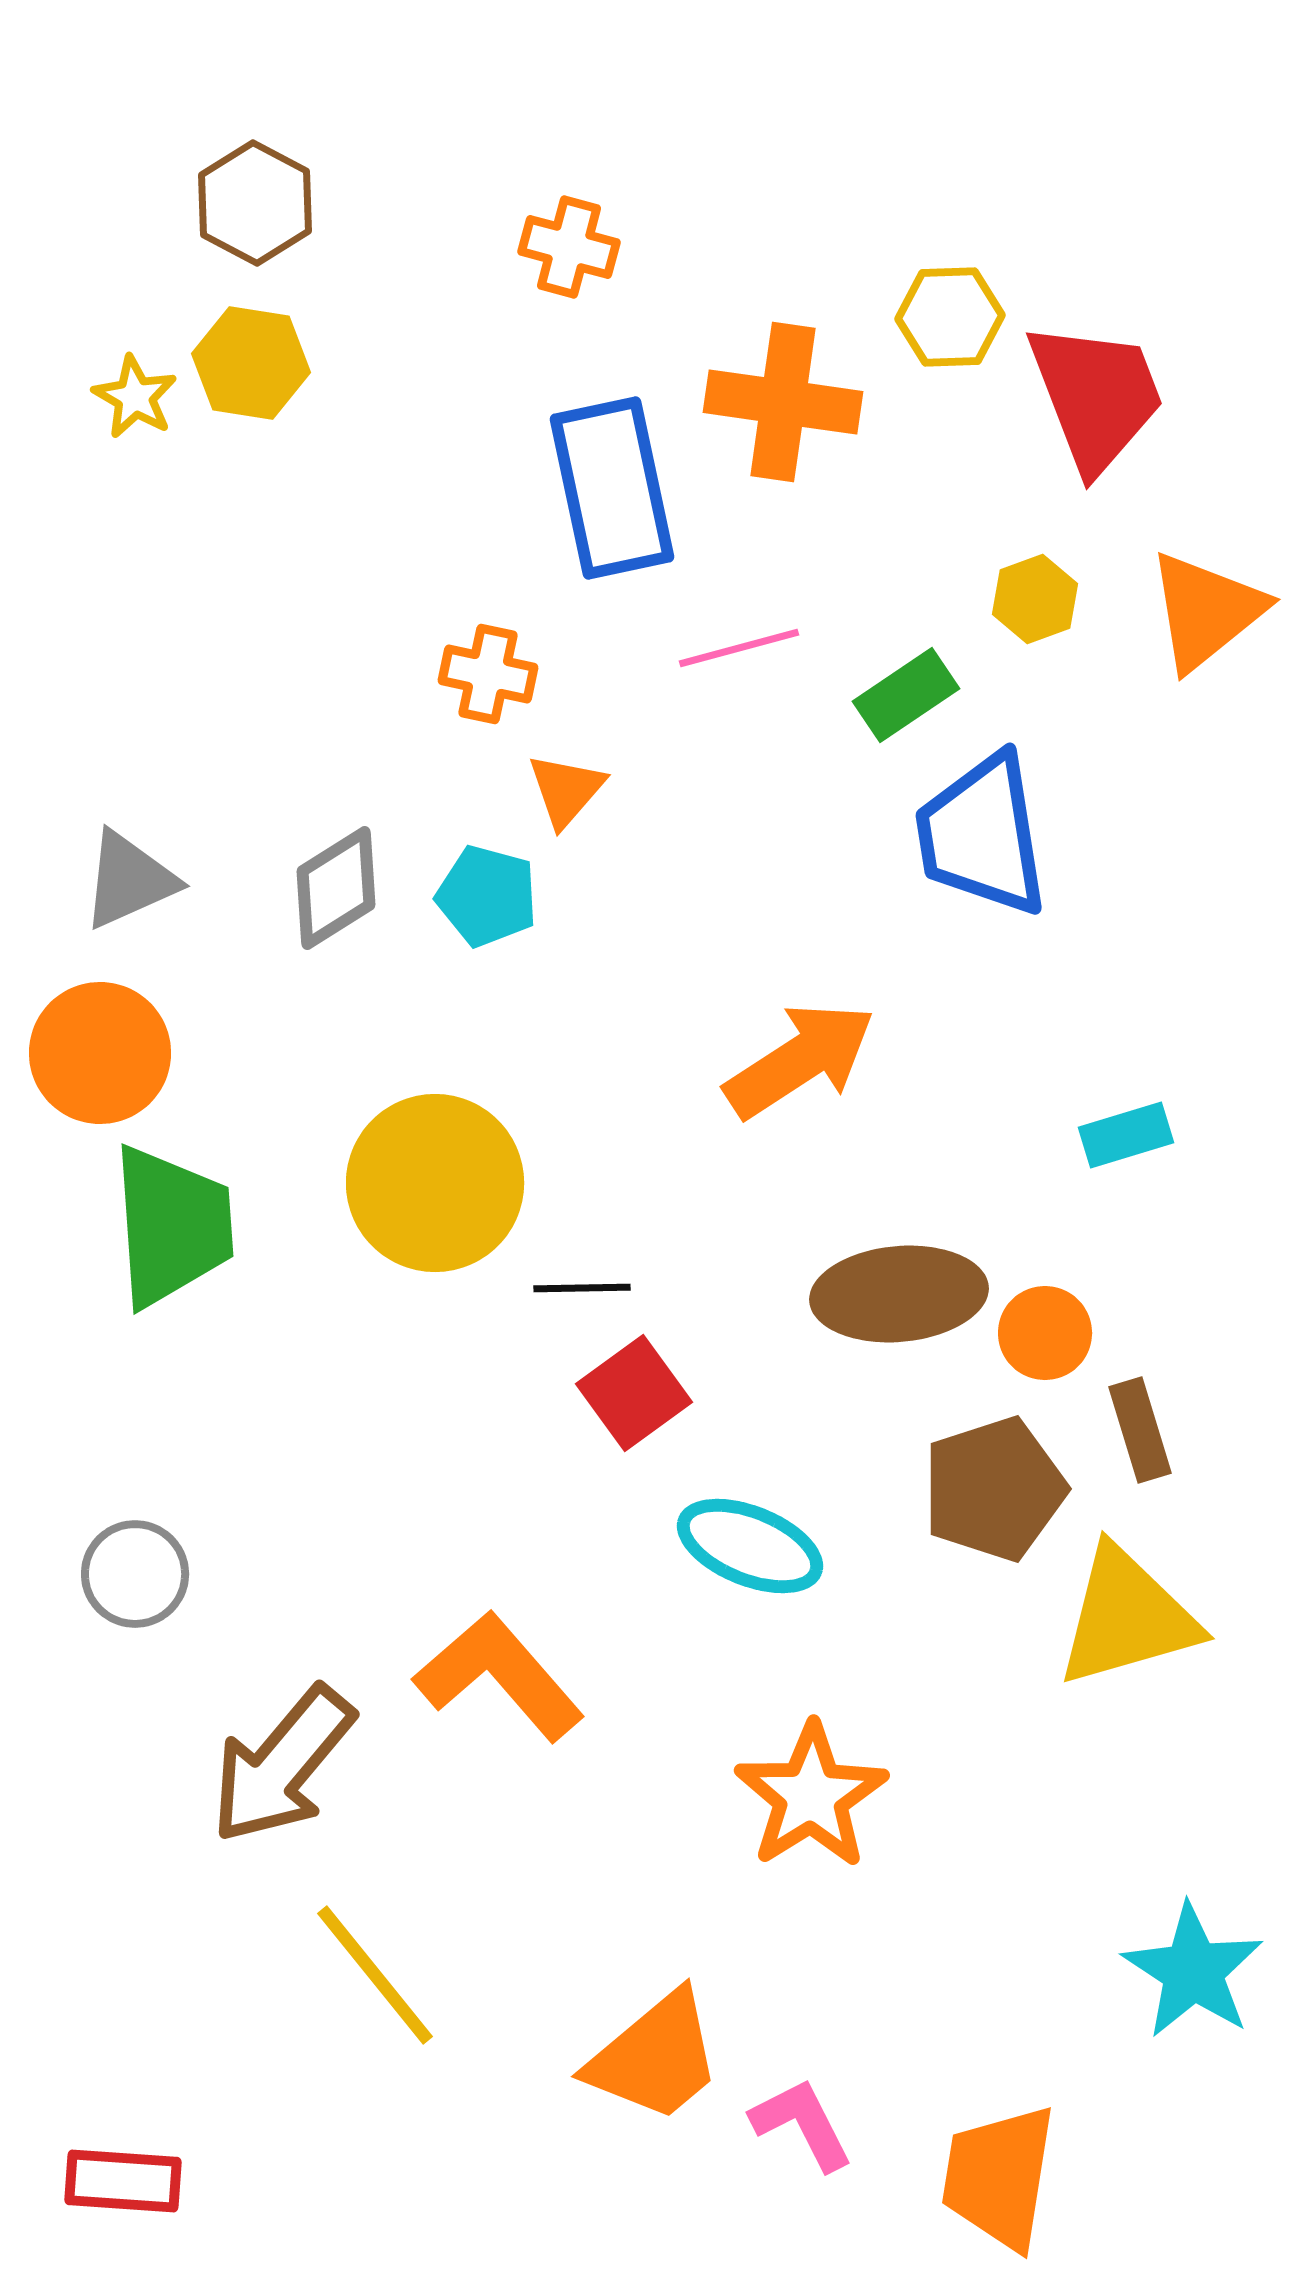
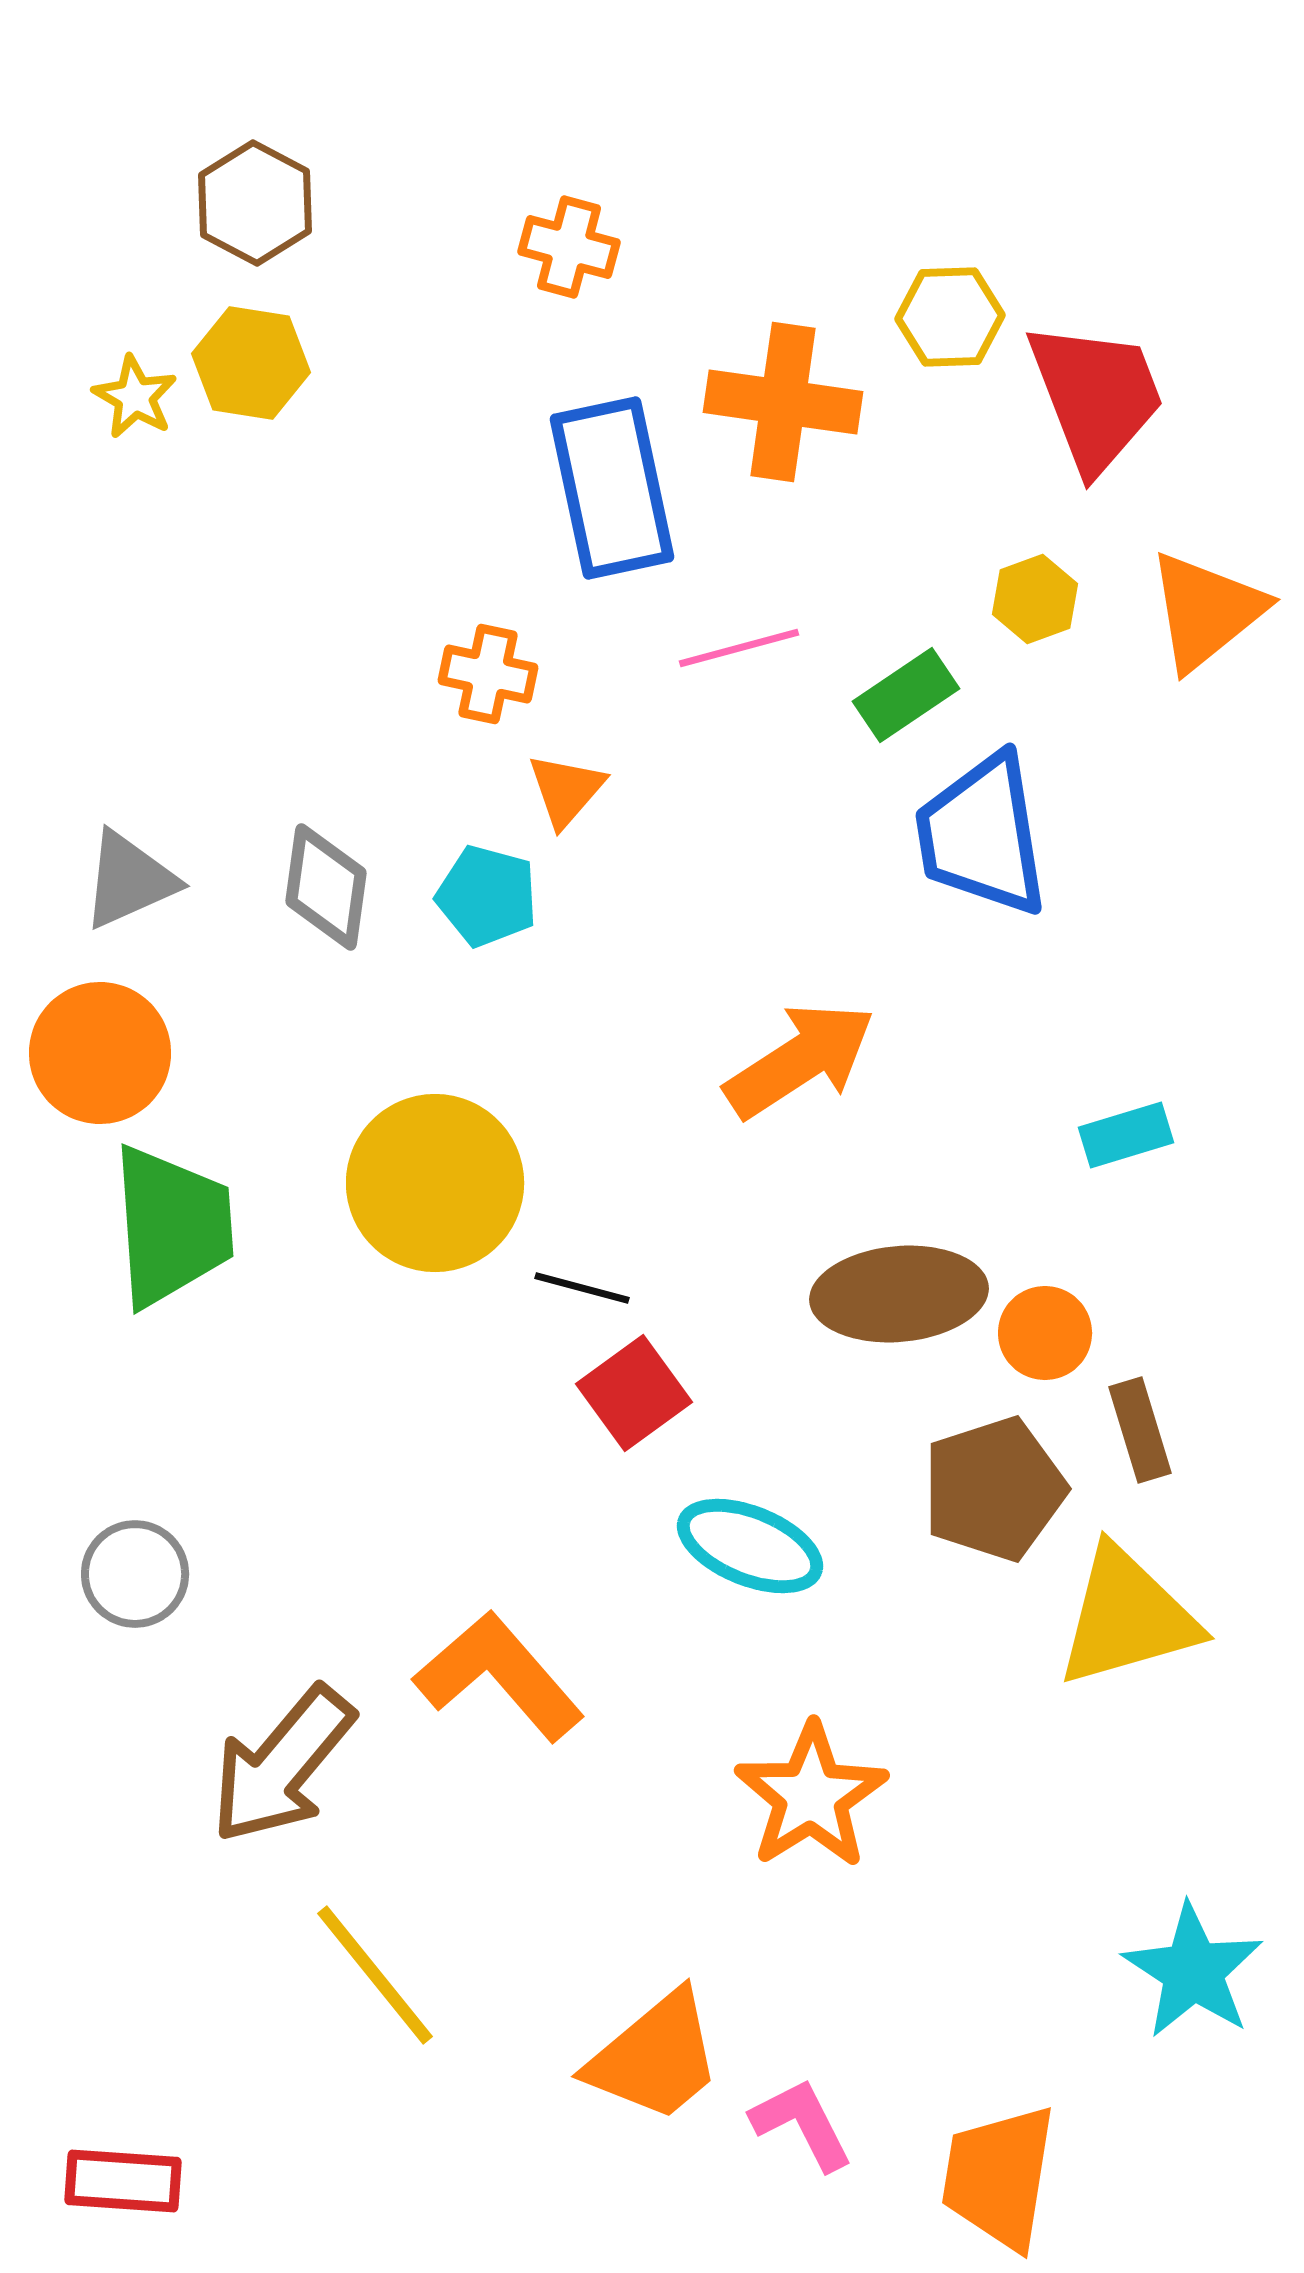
gray diamond at (336, 888): moved 10 px left, 1 px up; rotated 50 degrees counterclockwise
black line at (582, 1288): rotated 16 degrees clockwise
